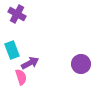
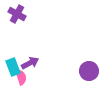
cyan rectangle: moved 1 px right, 17 px down
purple circle: moved 8 px right, 7 px down
